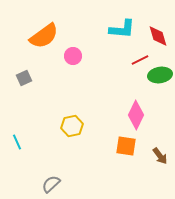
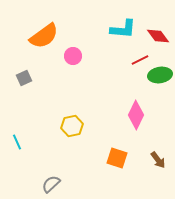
cyan L-shape: moved 1 px right
red diamond: rotated 20 degrees counterclockwise
orange square: moved 9 px left, 12 px down; rotated 10 degrees clockwise
brown arrow: moved 2 px left, 4 px down
